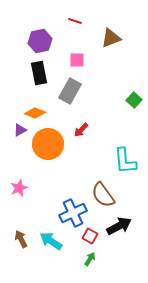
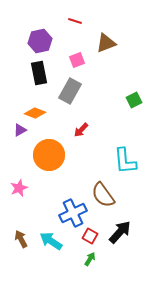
brown triangle: moved 5 px left, 5 px down
pink square: rotated 21 degrees counterclockwise
green square: rotated 21 degrees clockwise
orange circle: moved 1 px right, 11 px down
black arrow: moved 1 px right, 6 px down; rotated 20 degrees counterclockwise
